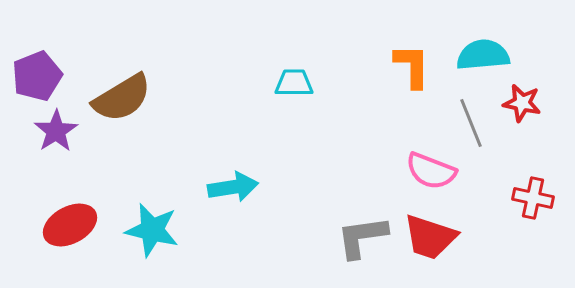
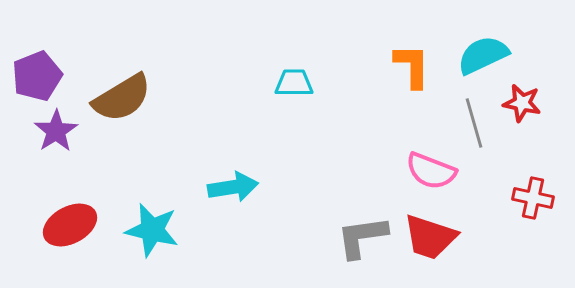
cyan semicircle: rotated 20 degrees counterclockwise
gray line: moved 3 px right; rotated 6 degrees clockwise
